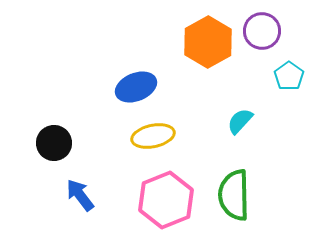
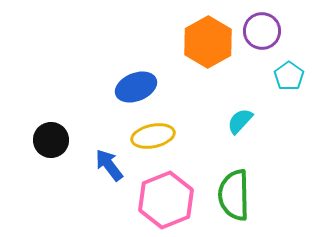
black circle: moved 3 px left, 3 px up
blue arrow: moved 29 px right, 30 px up
